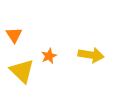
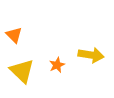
orange triangle: rotated 12 degrees counterclockwise
orange star: moved 8 px right, 9 px down
